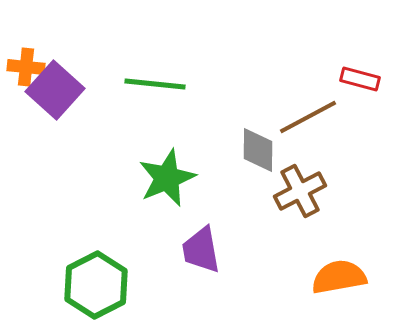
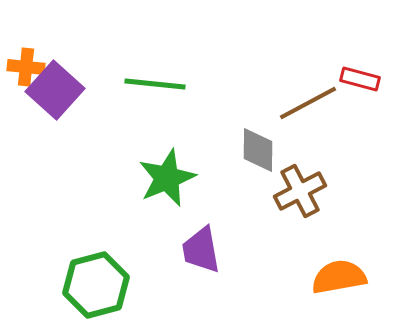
brown line: moved 14 px up
green hexagon: rotated 12 degrees clockwise
